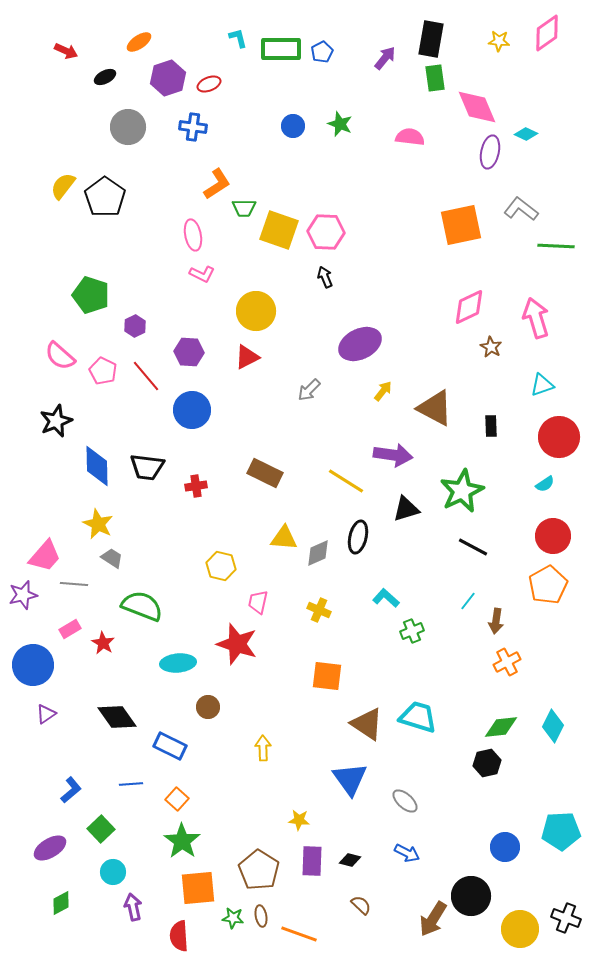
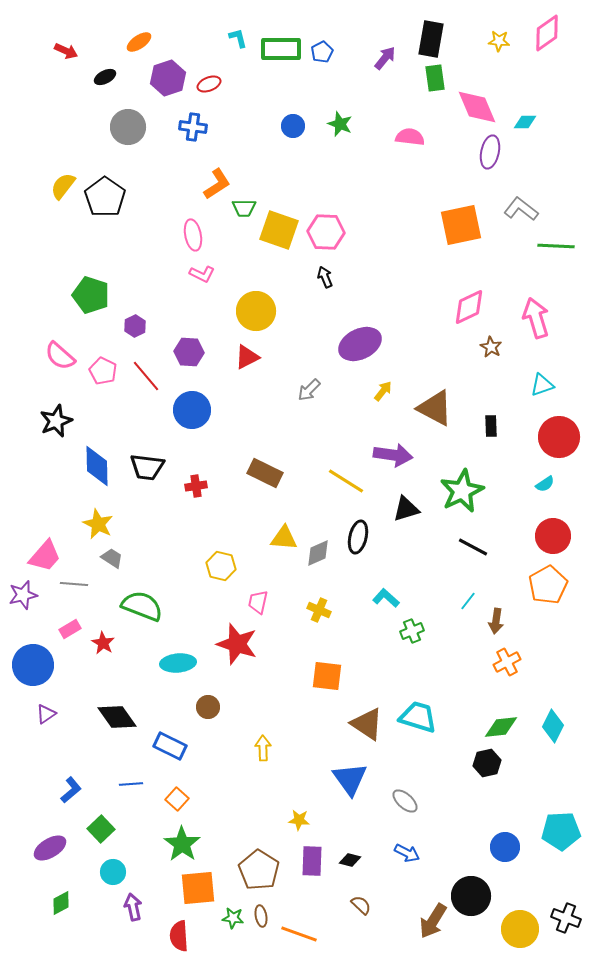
cyan diamond at (526, 134): moved 1 px left, 12 px up; rotated 25 degrees counterclockwise
green star at (182, 841): moved 3 px down
brown arrow at (433, 919): moved 2 px down
